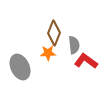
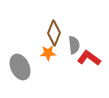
red L-shape: moved 3 px right, 3 px up
